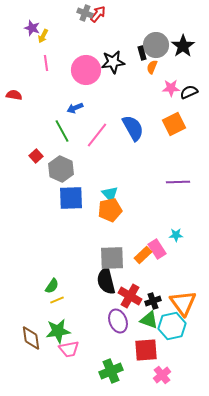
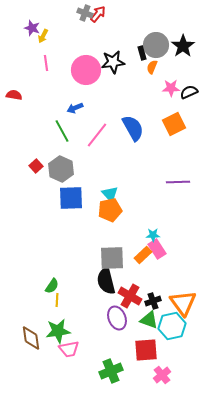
red square at (36, 156): moved 10 px down
cyan star at (176, 235): moved 23 px left
yellow line at (57, 300): rotated 64 degrees counterclockwise
purple ellipse at (118, 321): moved 1 px left, 3 px up
